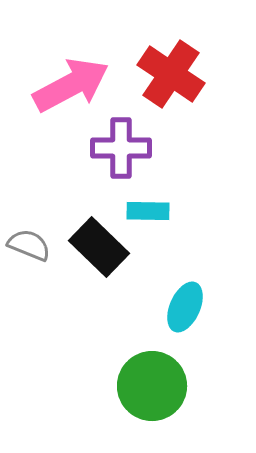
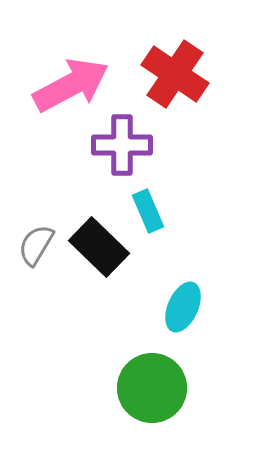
red cross: moved 4 px right
purple cross: moved 1 px right, 3 px up
cyan rectangle: rotated 66 degrees clockwise
gray semicircle: moved 7 px right; rotated 81 degrees counterclockwise
cyan ellipse: moved 2 px left
green circle: moved 2 px down
